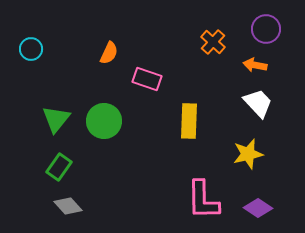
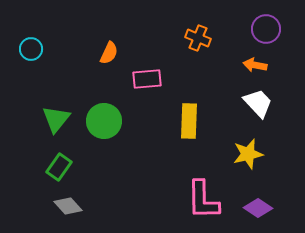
orange cross: moved 15 px left, 4 px up; rotated 20 degrees counterclockwise
pink rectangle: rotated 24 degrees counterclockwise
